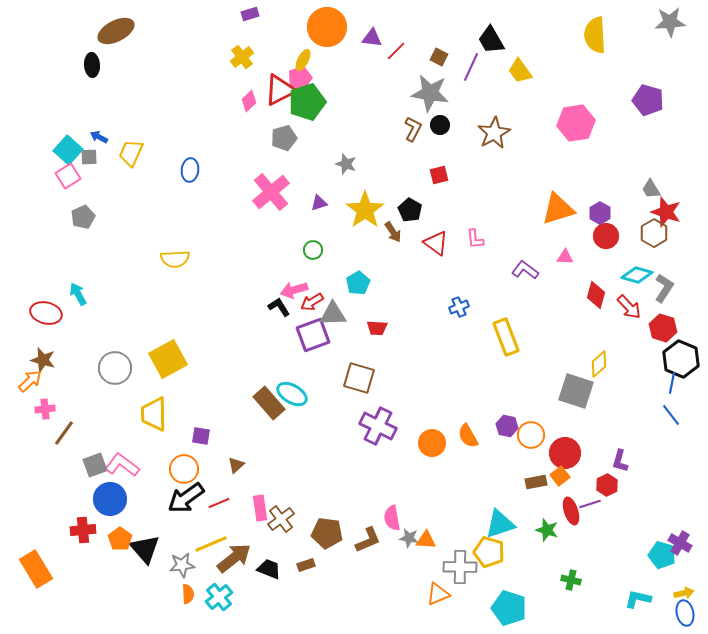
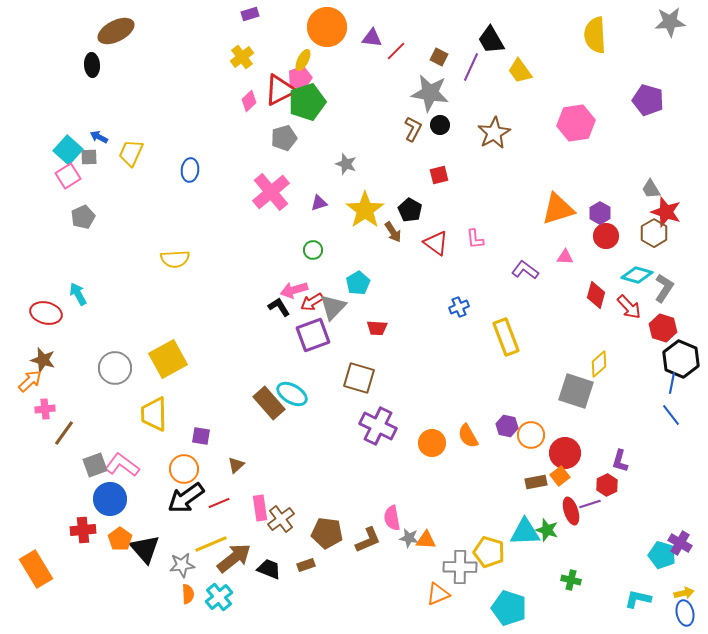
gray triangle at (333, 314): moved 7 px up; rotated 44 degrees counterclockwise
cyan triangle at (500, 524): moved 25 px right, 8 px down; rotated 16 degrees clockwise
